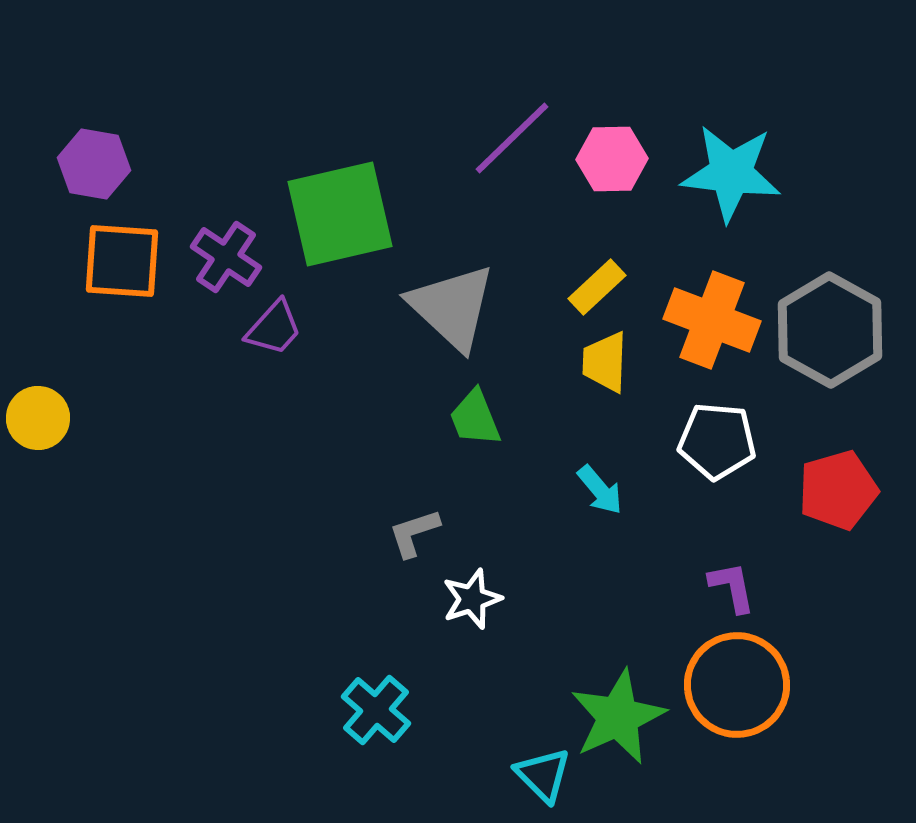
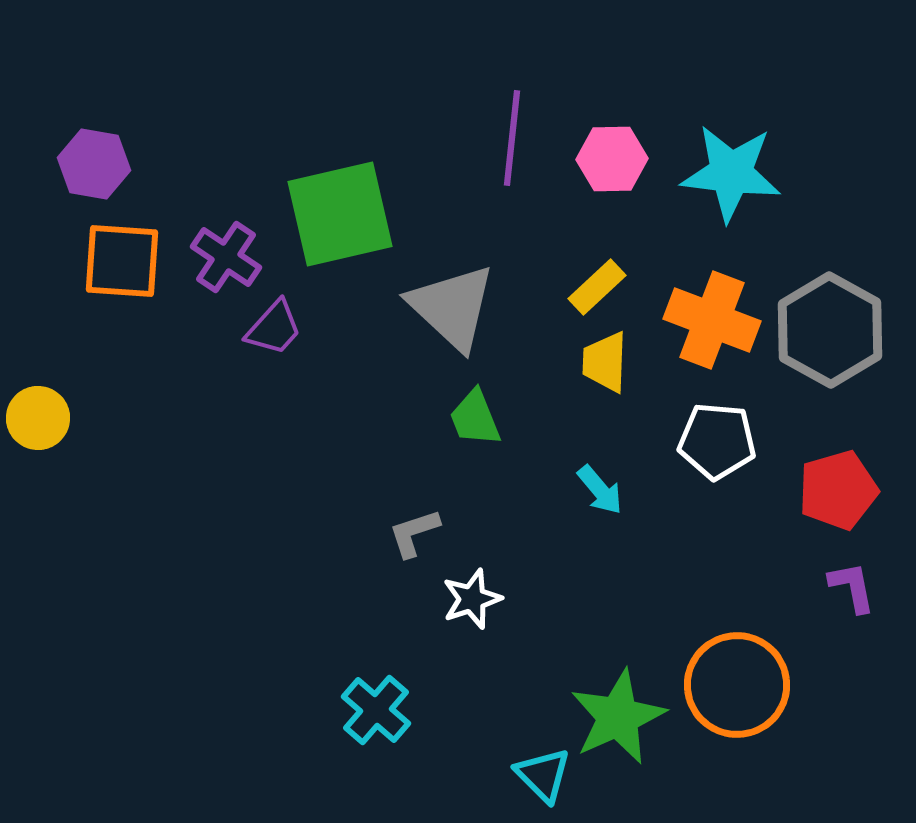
purple line: rotated 40 degrees counterclockwise
purple L-shape: moved 120 px right
